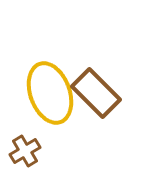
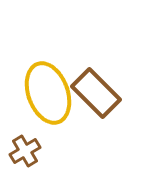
yellow ellipse: moved 2 px left
